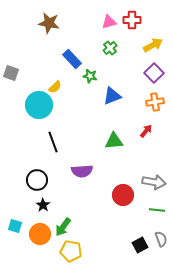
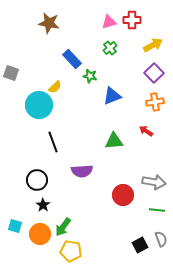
red arrow: rotated 96 degrees counterclockwise
